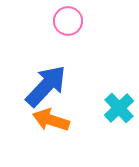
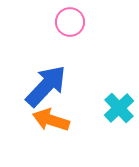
pink circle: moved 2 px right, 1 px down
